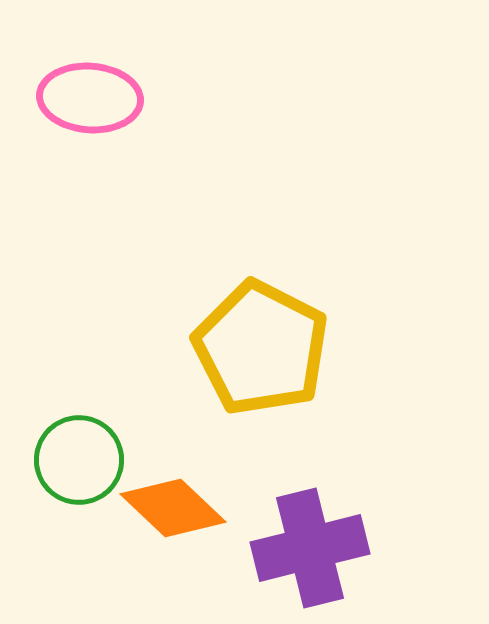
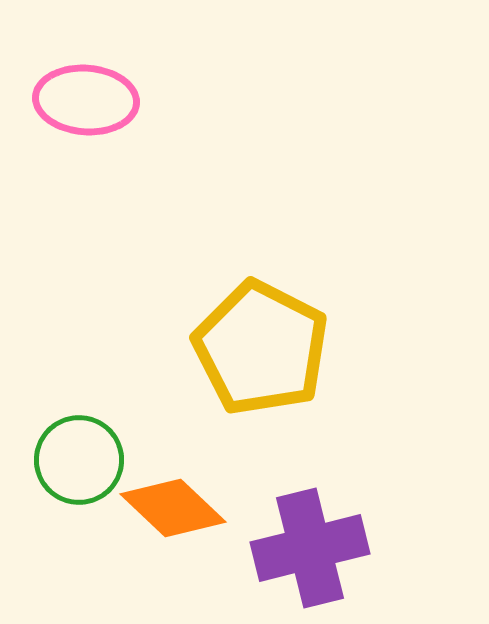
pink ellipse: moved 4 px left, 2 px down
